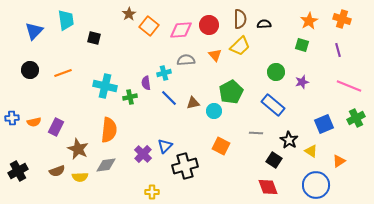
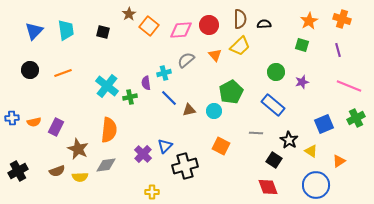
cyan trapezoid at (66, 20): moved 10 px down
black square at (94, 38): moved 9 px right, 6 px up
gray semicircle at (186, 60): rotated 36 degrees counterclockwise
cyan cross at (105, 86): moved 2 px right; rotated 25 degrees clockwise
brown triangle at (193, 103): moved 4 px left, 7 px down
